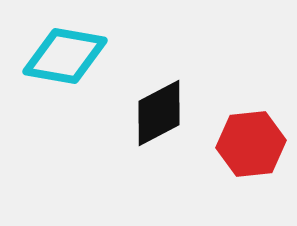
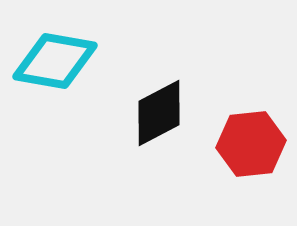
cyan diamond: moved 10 px left, 5 px down
